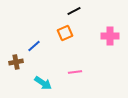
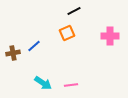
orange square: moved 2 px right
brown cross: moved 3 px left, 9 px up
pink line: moved 4 px left, 13 px down
